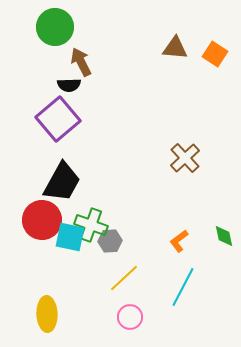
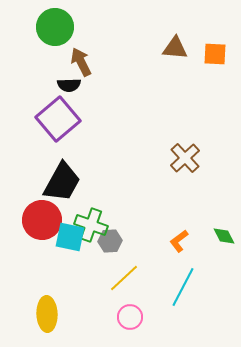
orange square: rotated 30 degrees counterclockwise
green diamond: rotated 15 degrees counterclockwise
